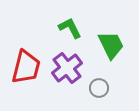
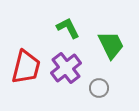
green L-shape: moved 2 px left
purple cross: moved 1 px left
